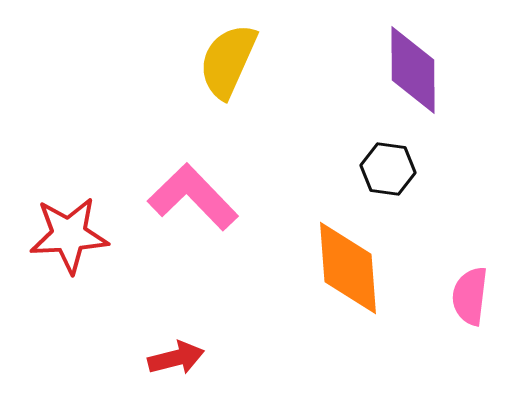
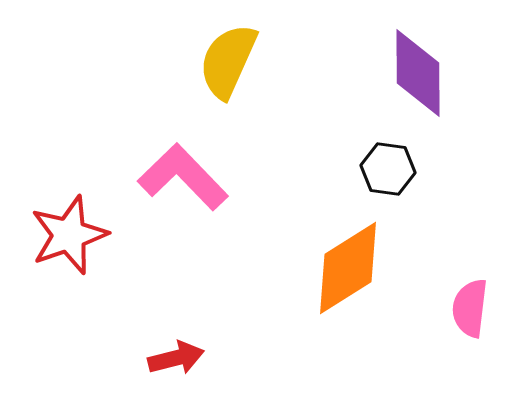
purple diamond: moved 5 px right, 3 px down
pink L-shape: moved 10 px left, 20 px up
red star: rotated 16 degrees counterclockwise
orange diamond: rotated 62 degrees clockwise
pink semicircle: moved 12 px down
